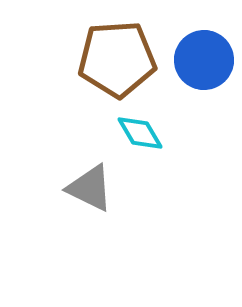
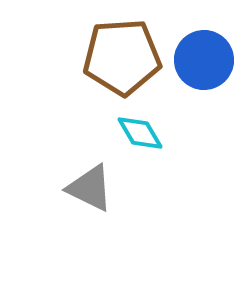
brown pentagon: moved 5 px right, 2 px up
